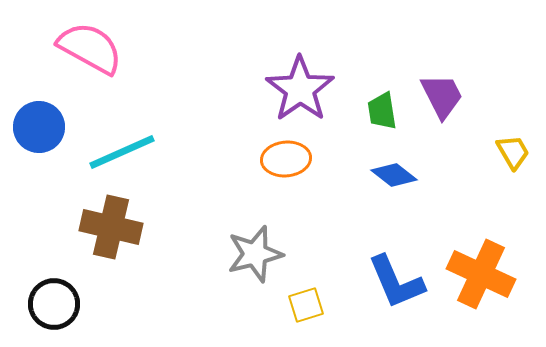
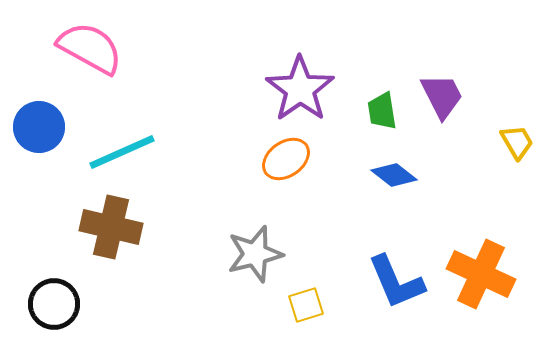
yellow trapezoid: moved 4 px right, 10 px up
orange ellipse: rotated 30 degrees counterclockwise
